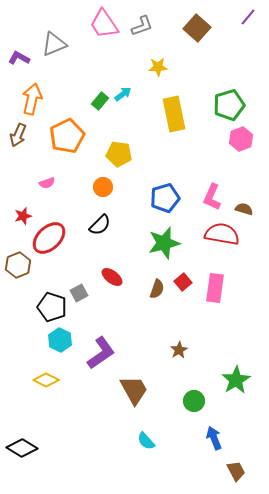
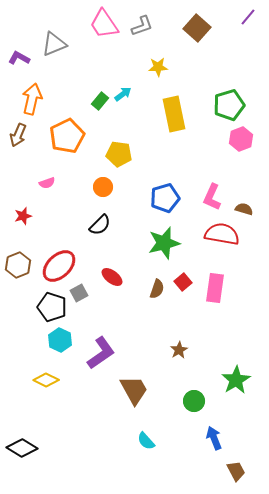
red ellipse at (49, 238): moved 10 px right, 28 px down
